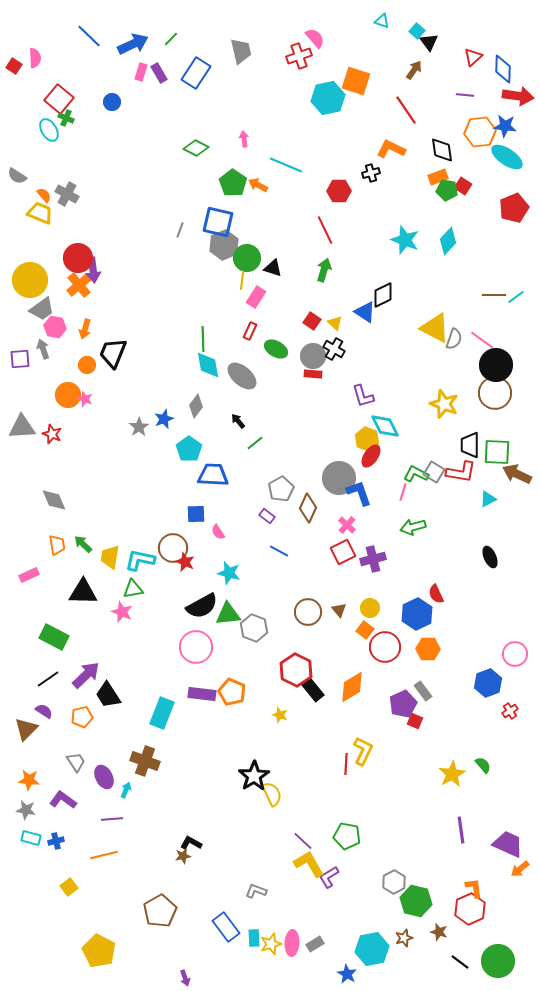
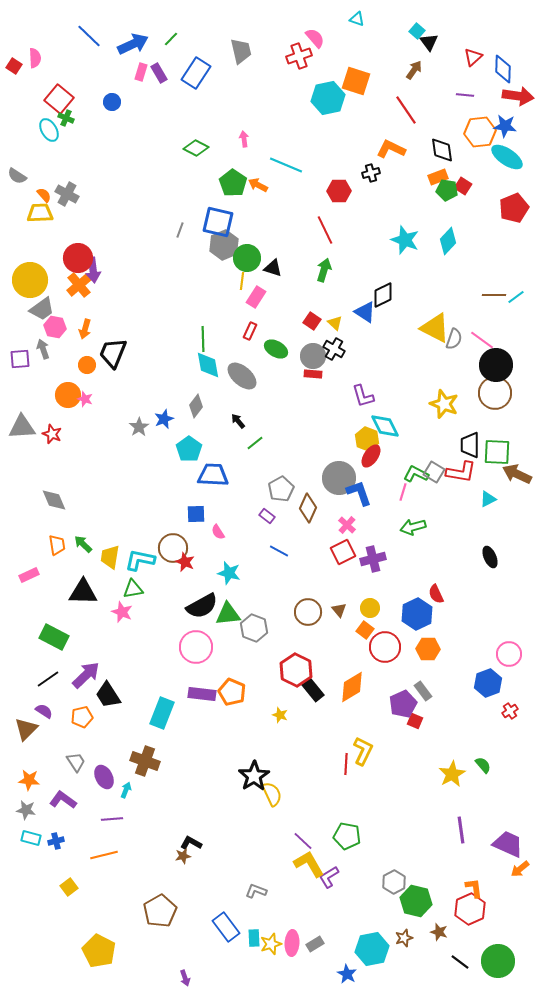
cyan triangle at (382, 21): moved 25 px left, 2 px up
yellow trapezoid at (40, 213): rotated 24 degrees counterclockwise
pink circle at (515, 654): moved 6 px left
